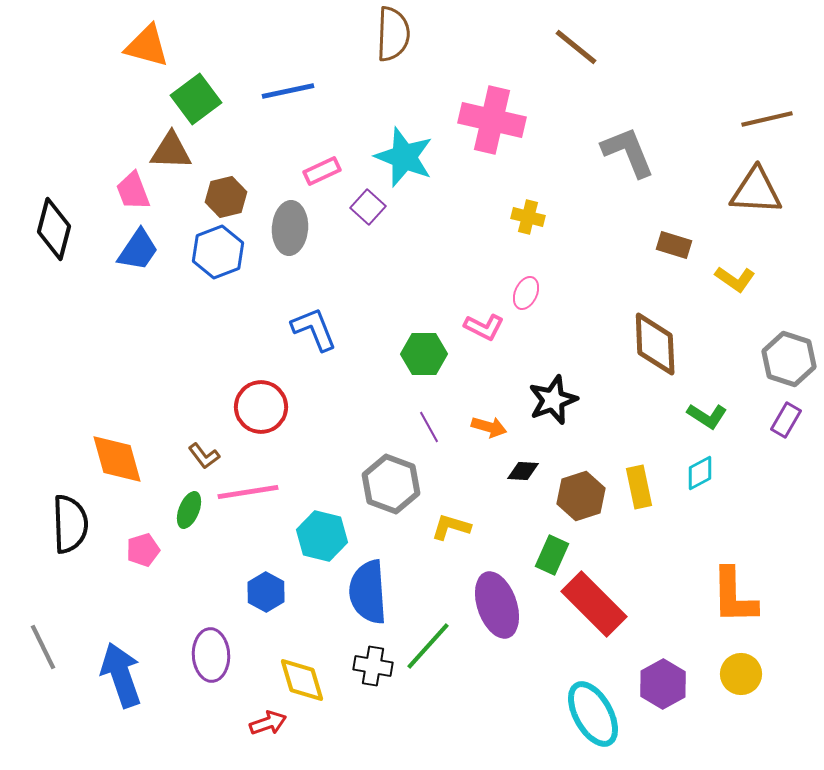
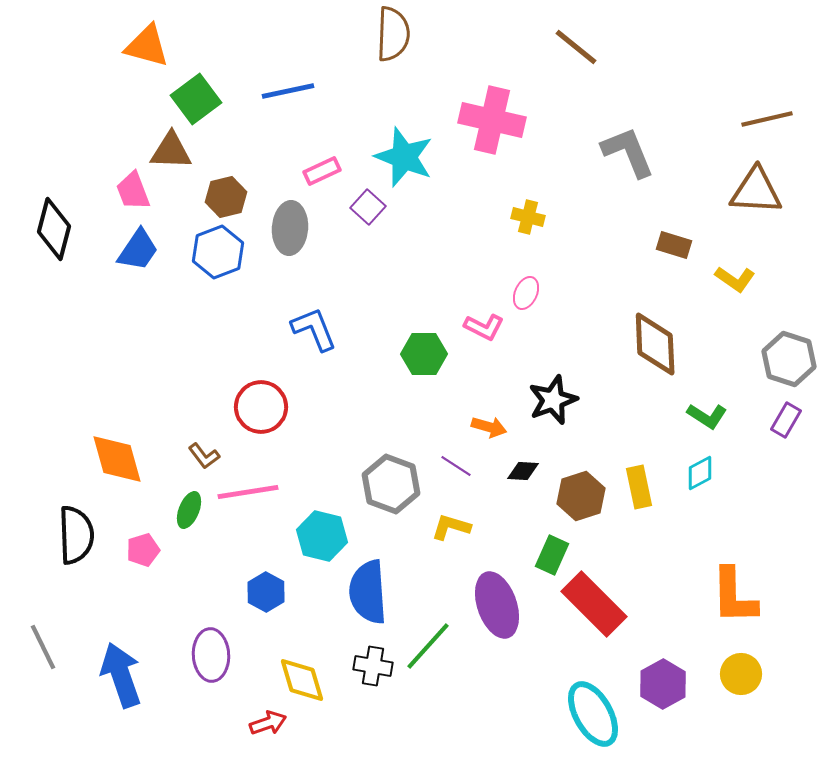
purple line at (429, 427): moved 27 px right, 39 px down; rotated 28 degrees counterclockwise
black semicircle at (70, 524): moved 6 px right, 11 px down
